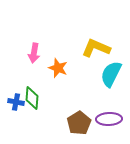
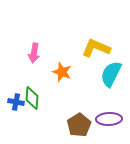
orange star: moved 4 px right, 4 px down
brown pentagon: moved 2 px down
